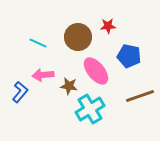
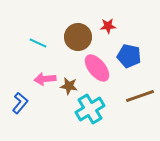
pink ellipse: moved 1 px right, 3 px up
pink arrow: moved 2 px right, 4 px down
blue L-shape: moved 11 px down
